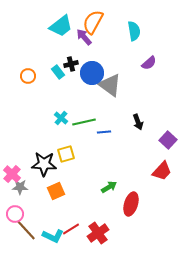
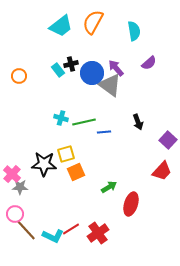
purple arrow: moved 32 px right, 31 px down
cyan rectangle: moved 2 px up
orange circle: moved 9 px left
cyan cross: rotated 24 degrees counterclockwise
orange square: moved 20 px right, 19 px up
